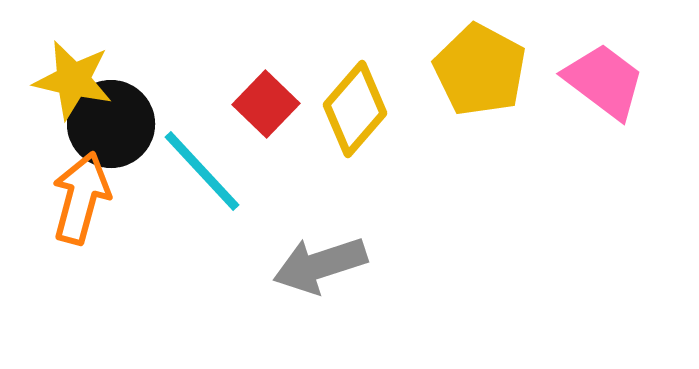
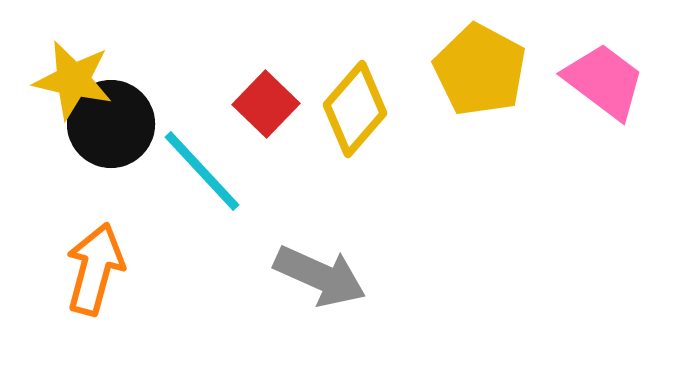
orange arrow: moved 14 px right, 71 px down
gray arrow: moved 11 px down; rotated 138 degrees counterclockwise
